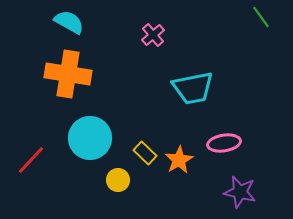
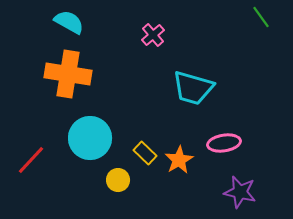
cyan trapezoid: rotated 27 degrees clockwise
